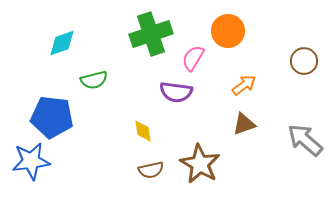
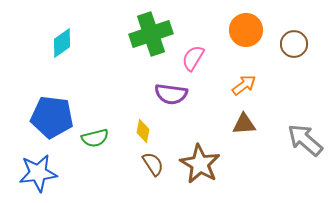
orange circle: moved 18 px right, 1 px up
cyan diamond: rotated 16 degrees counterclockwise
brown circle: moved 10 px left, 17 px up
green semicircle: moved 1 px right, 58 px down
purple semicircle: moved 5 px left, 2 px down
brown triangle: rotated 15 degrees clockwise
yellow diamond: rotated 20 degrees clockwise
blue star: moved 7 px right, 12 px down
brown semicircle: moved 2 px right, 6 px up; rotated 110 degrees counterclockwise
